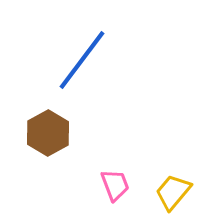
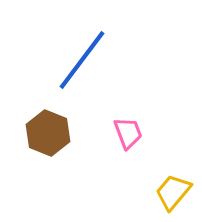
brown hexagon: rotated 9 degrees counterclockwise
pink trapezoid: moved 13 px right, 52 px up
